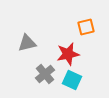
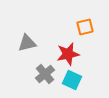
orange square: moved 1 px left
